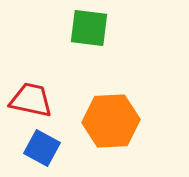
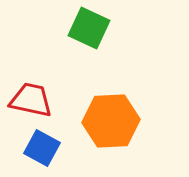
green square: rotated 18 degrees clockwise
